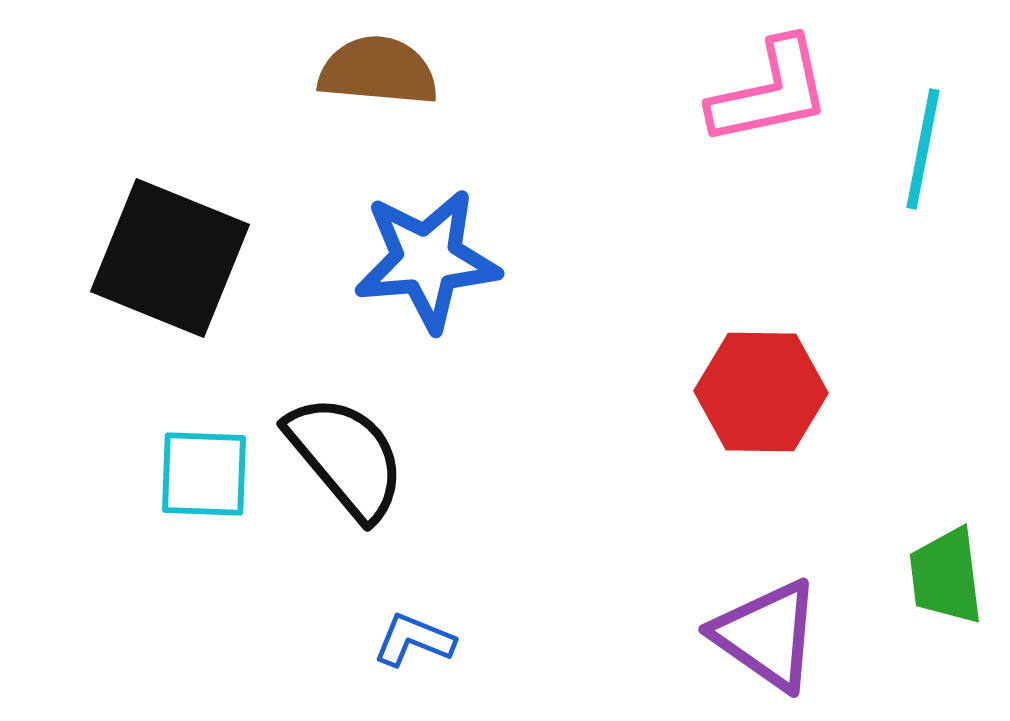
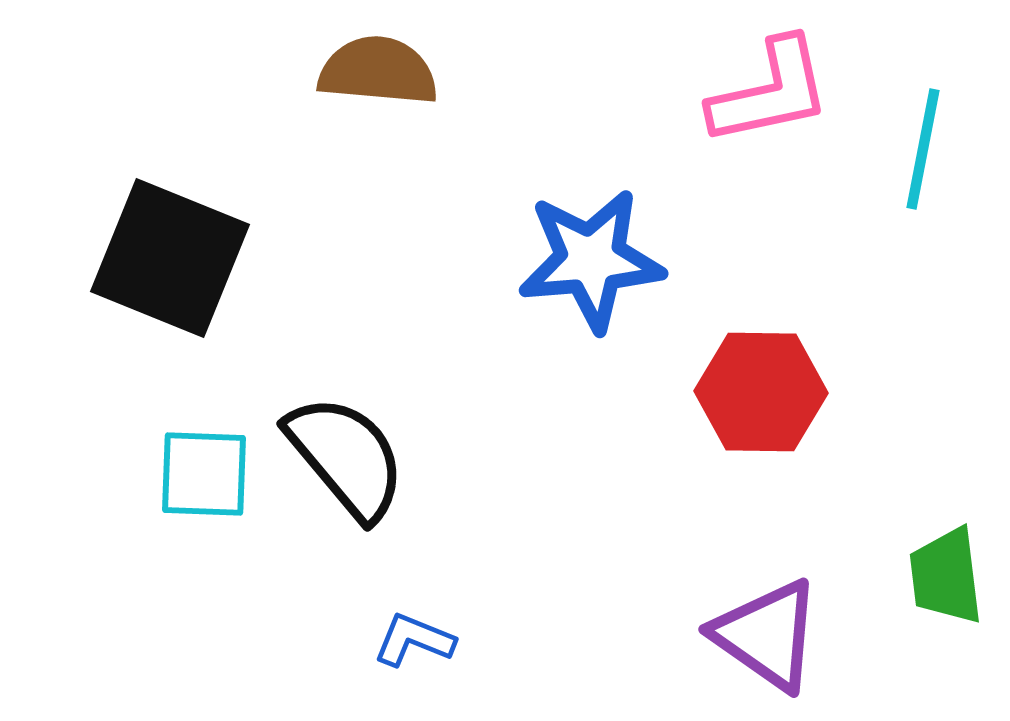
blue star: moved 164 px right
